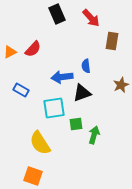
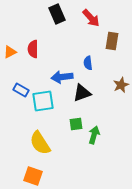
red semicircle: rotated 138 degrees clockwise
blue semicircle: moved 2 px right, 3 px up
cyan square: moved 11 px left, 7 px up
